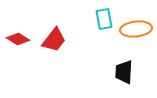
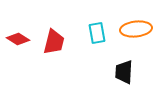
cyan rectangle: moved 7 px left, 14 px down
red trapezoid: moved 2 px down; rotated 24 degrees counterclockwise
